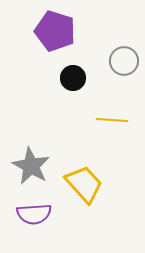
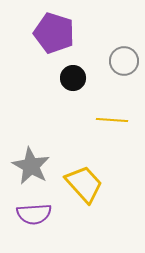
purple pentagon: moved 1 px left, 2 px down
